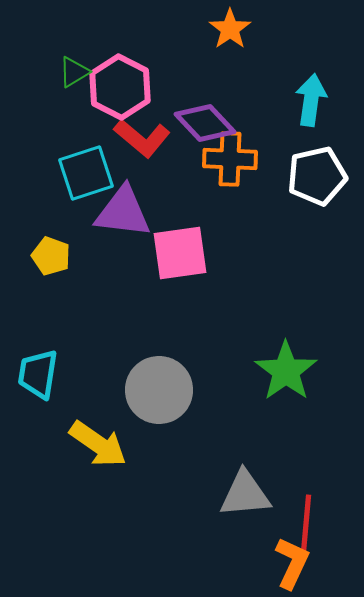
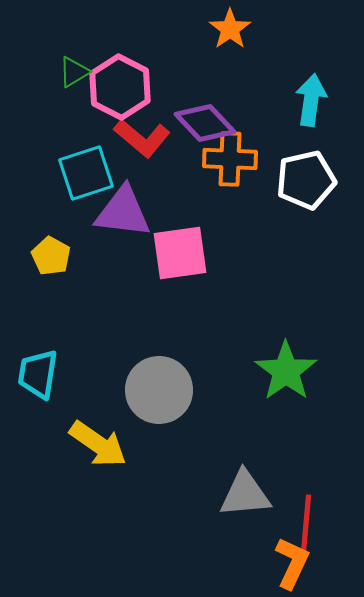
white pentagon: moved 11 px left, 4 px down
yellow pentagon: rotated 9 degrees clockwise
